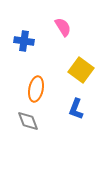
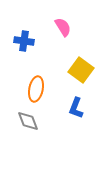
blue L-shape: moved 1 px up
